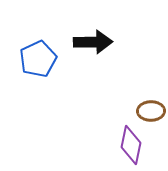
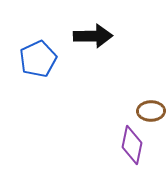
black arrow: moved 6 px up
purple diamond: moved 1 px right
